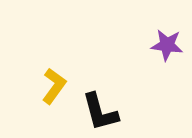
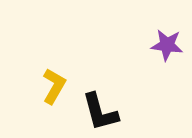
yellow L-shape: rotated 6 degrees counterclockwise
